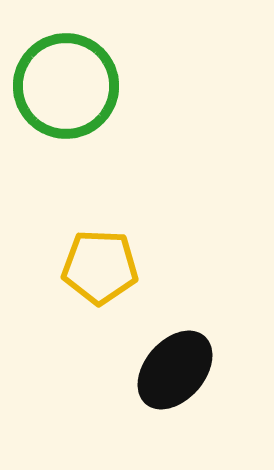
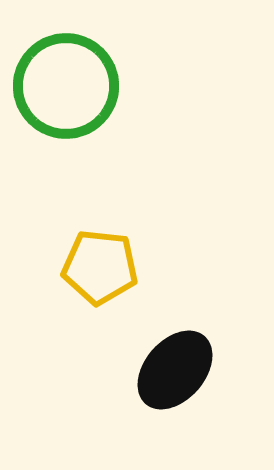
yellow pentagon: rotated 4 degrees clockwise
